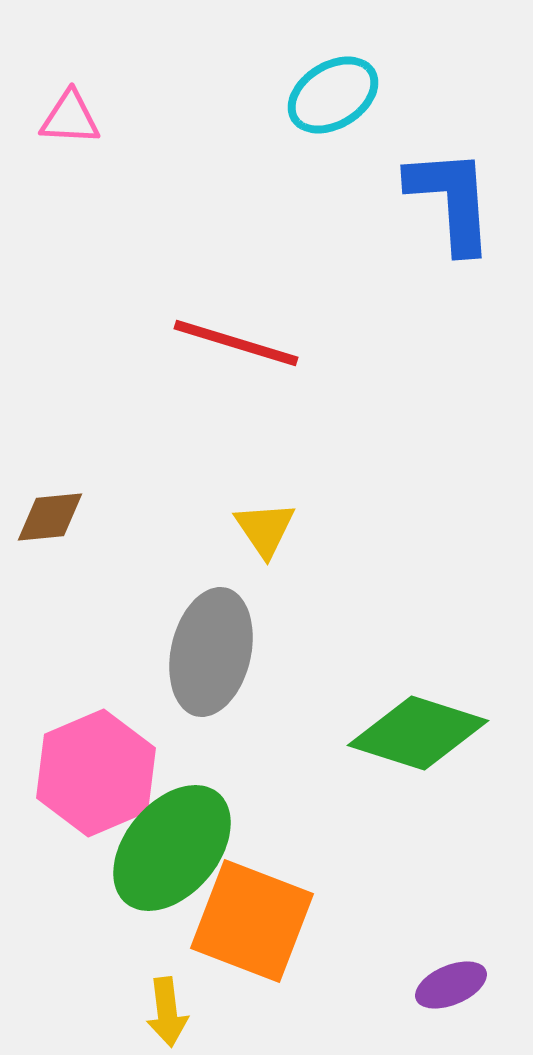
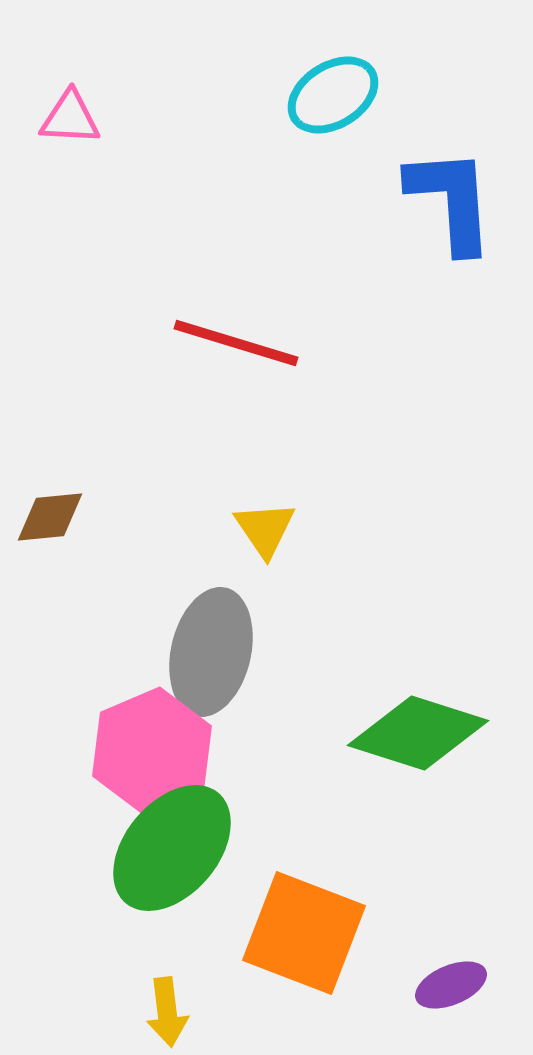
pink hexagon: moved 56 px right, 22 px up
orange square: moved 52 px right, 12 px down
